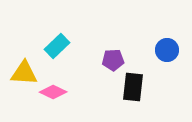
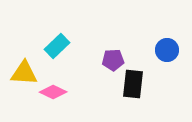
black rectangle: moved 3 px up
